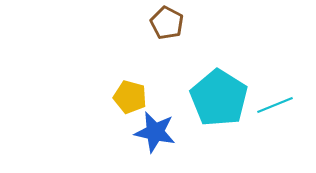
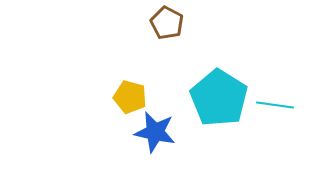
cyan line: rotated 30 degrees clockwise
